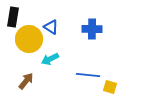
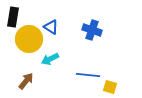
blue cross: moved 1 px down; rotated 18 degrees clockwise
